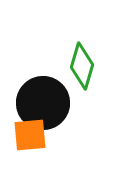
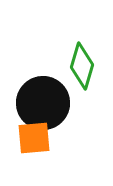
orange square: moved 4 px right, 3 px down
